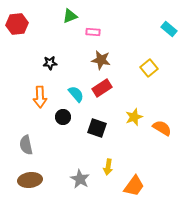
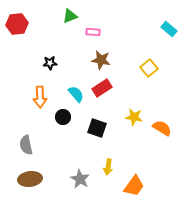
yellow star: rotated 30 degrees clockwise
brown ellipse: moved 1 px up
